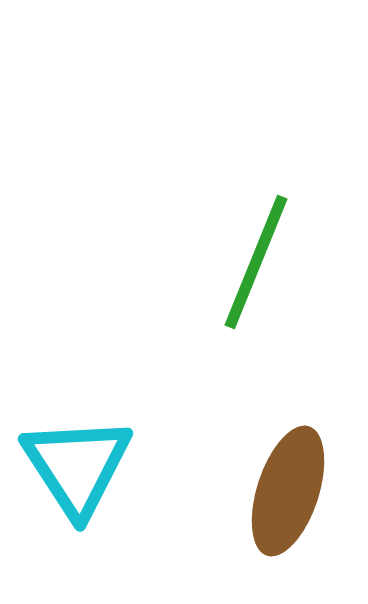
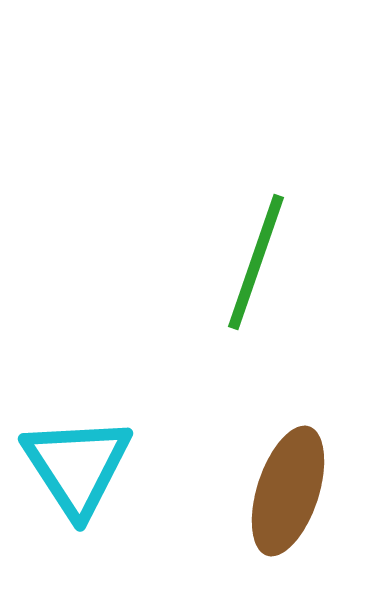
green line: rotated 3 degrees counterclockwise
